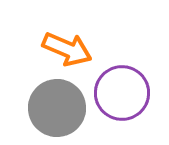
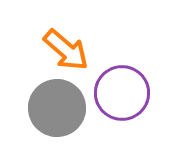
orange arrow: moved 1 px left, 1 px down; rotated 18 degrees clockwise
